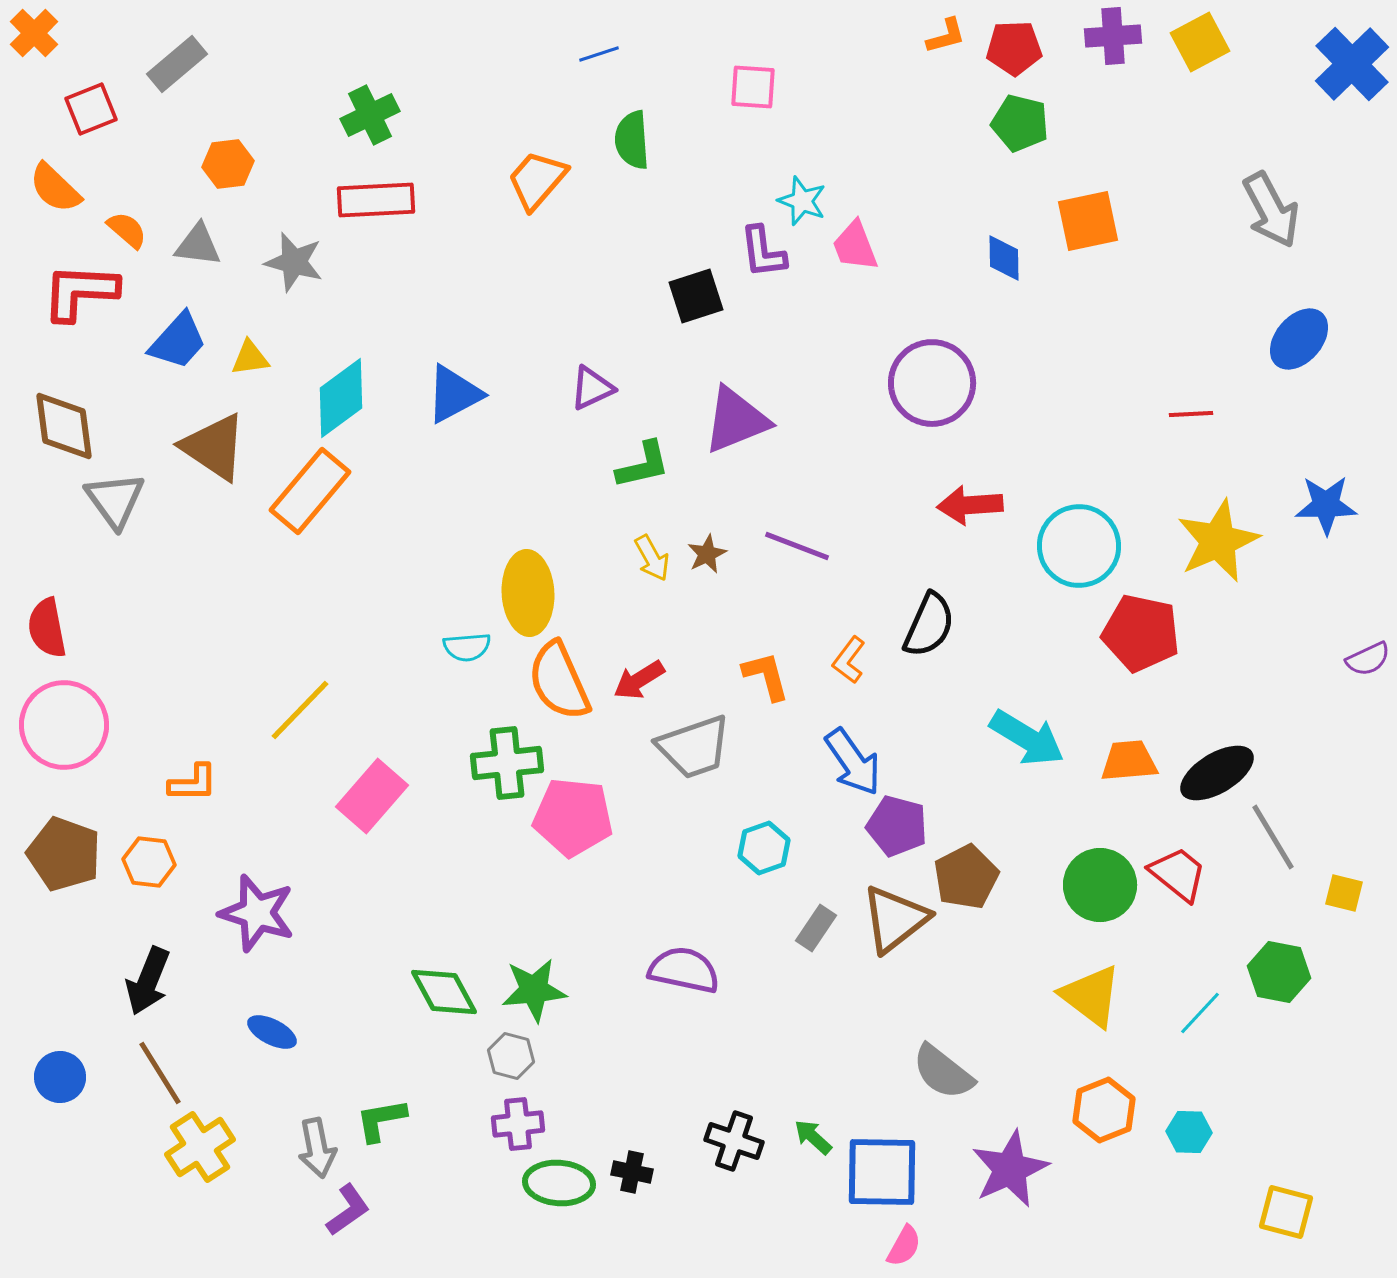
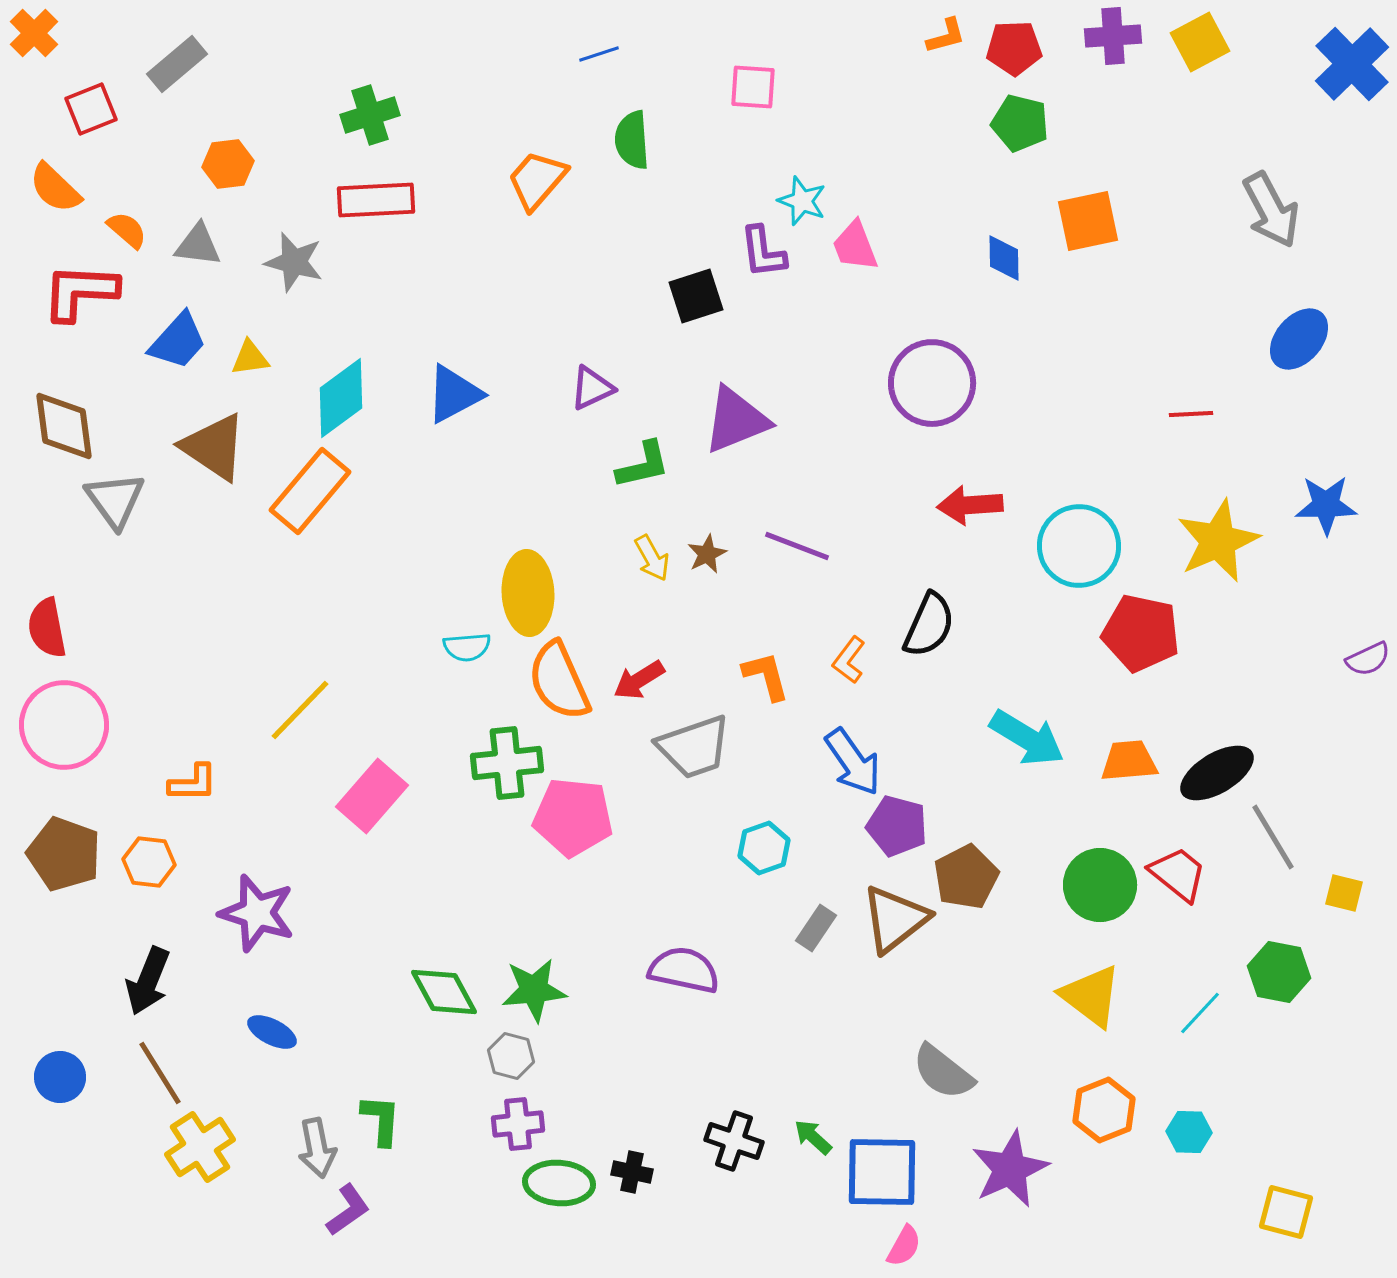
green cross at (370, 115): rotated 8 degrees clockwise
green L-shape at (381, 1120): rotated 104 degrees clockwise
